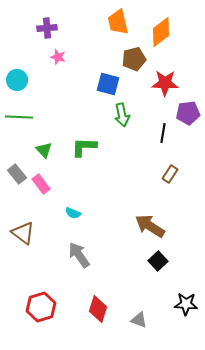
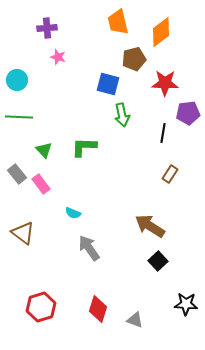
gray arrow: moved 10 px right, 7 px up
gray triangle: moved 4 px left
